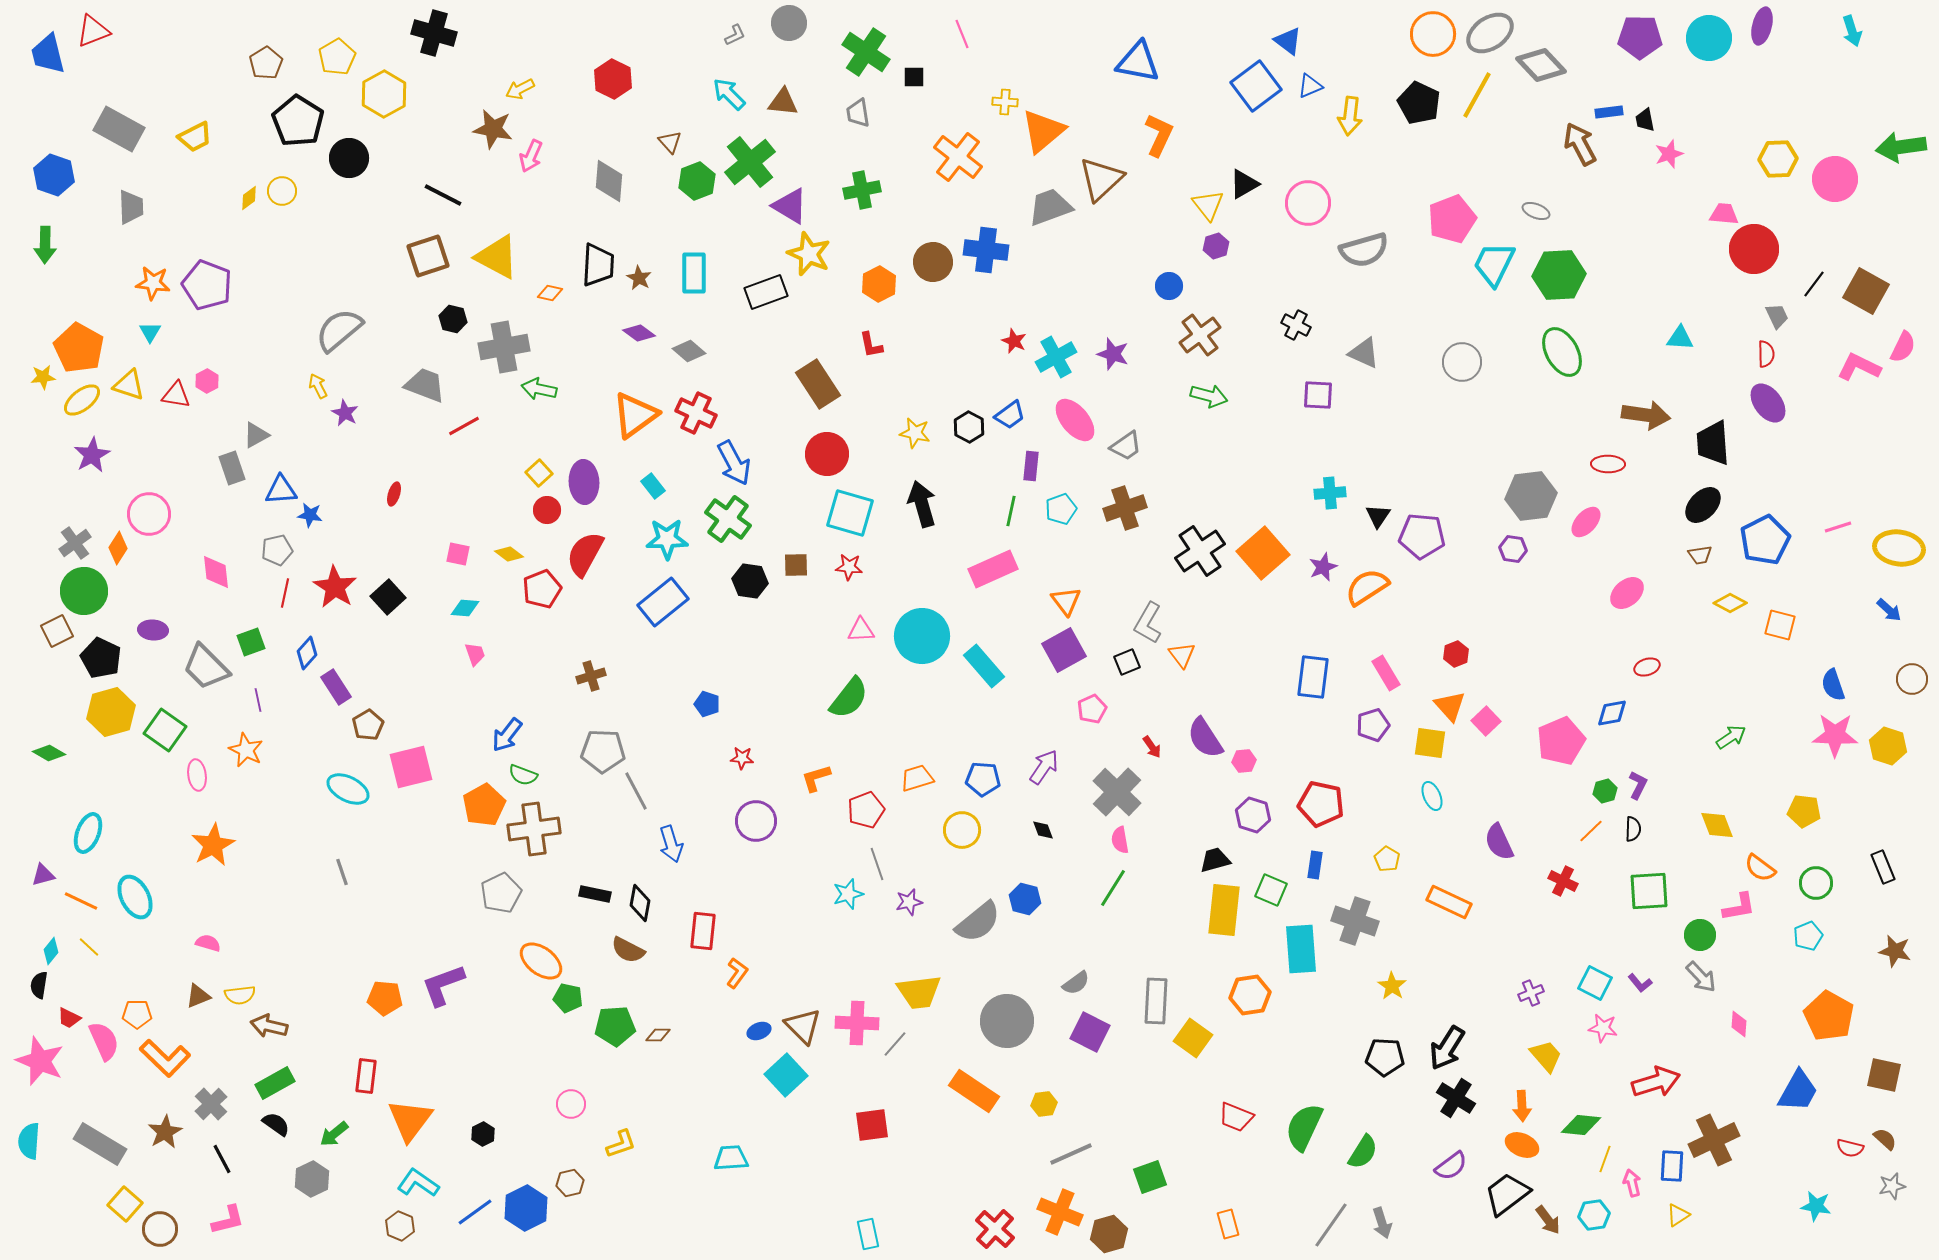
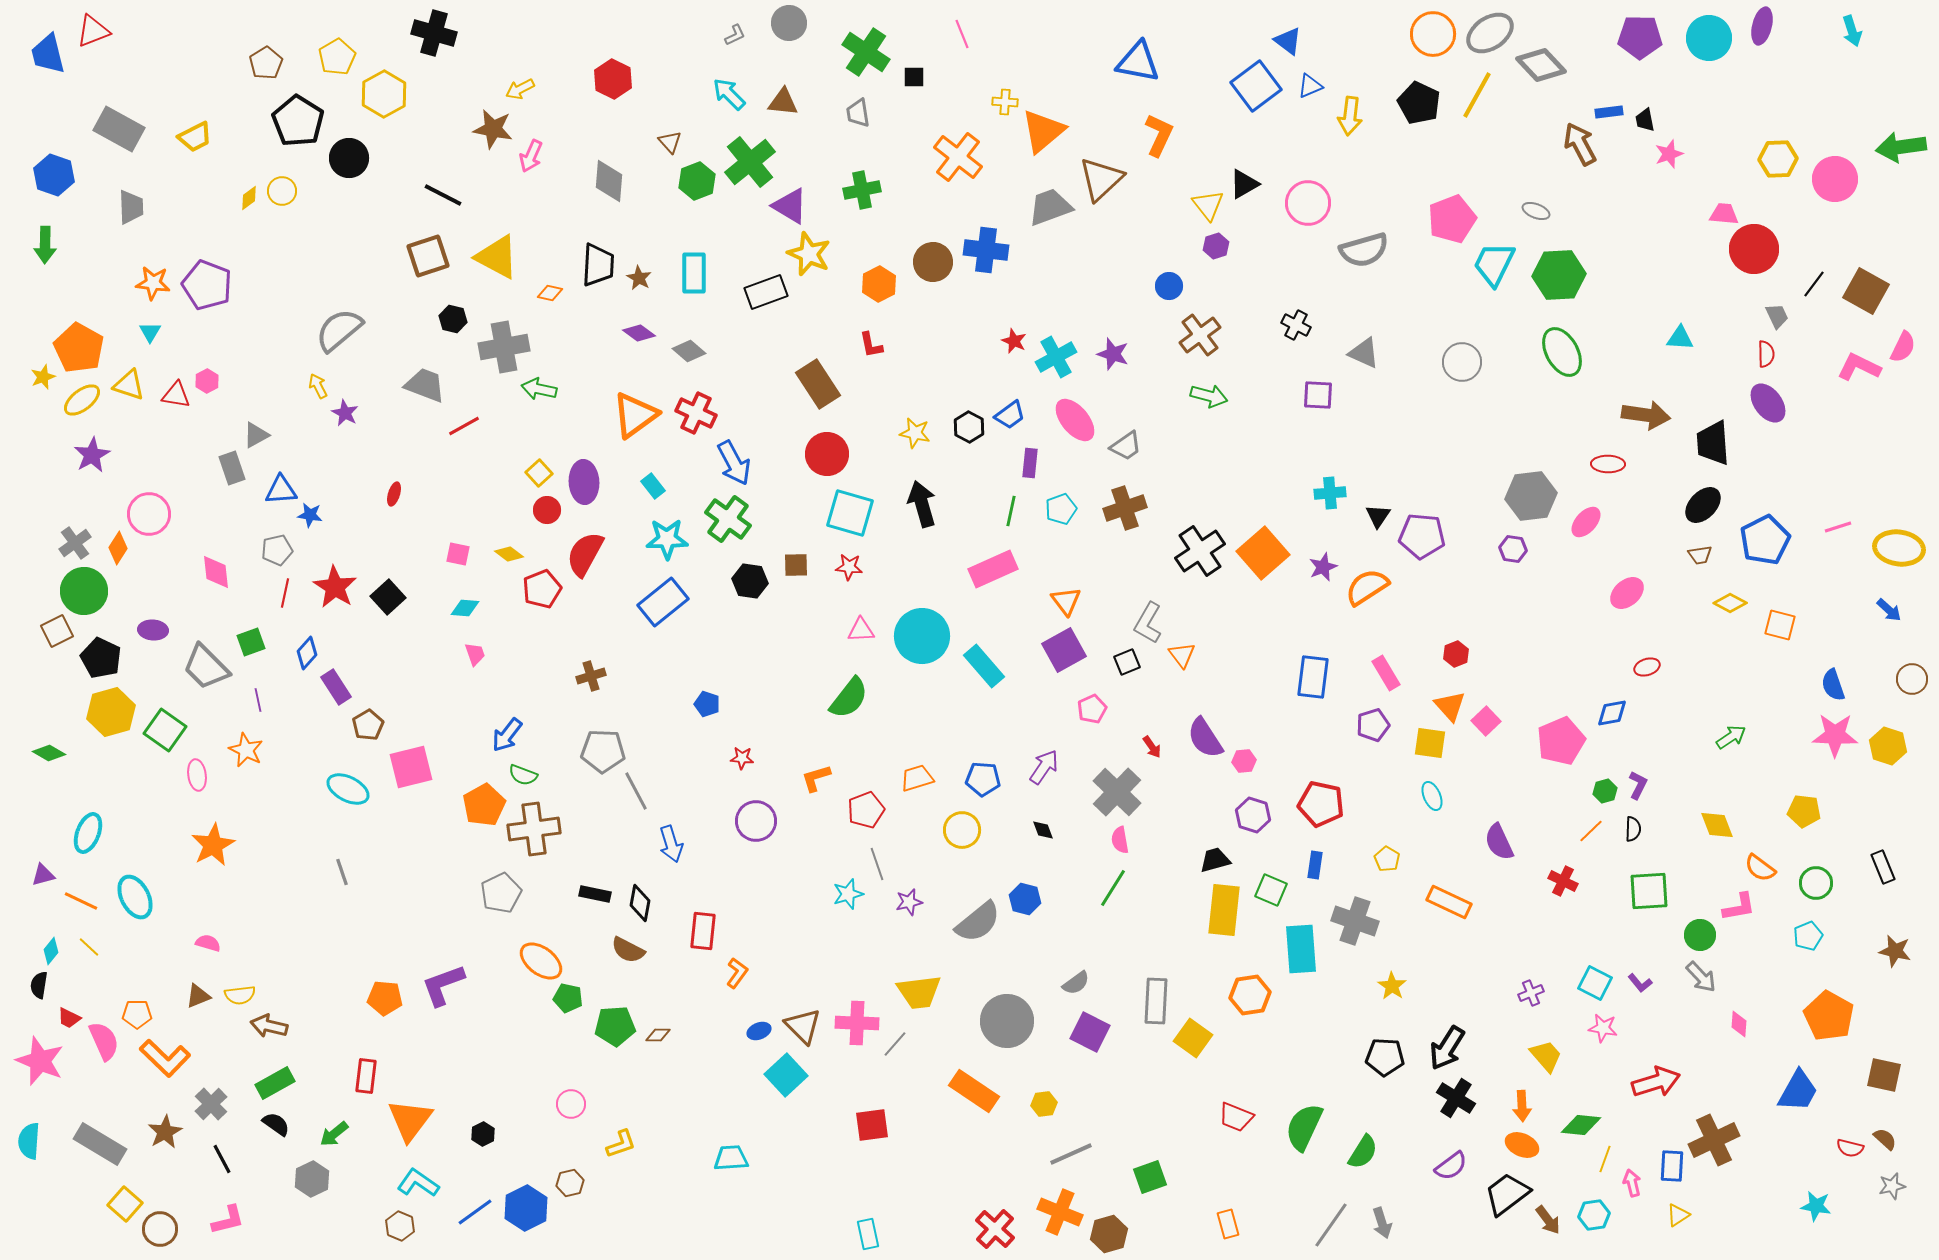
yellow star at (43, 377): rotated 15 degrees counterclockwise
purple rectangle at (1031, 466): moved 1 px left, 3 px up
